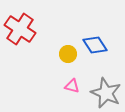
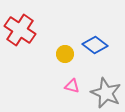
red cross: moved 1 px down
blue diamond: rotated 20 degrees counterclockwise
yellow circle: moved 3 px left
